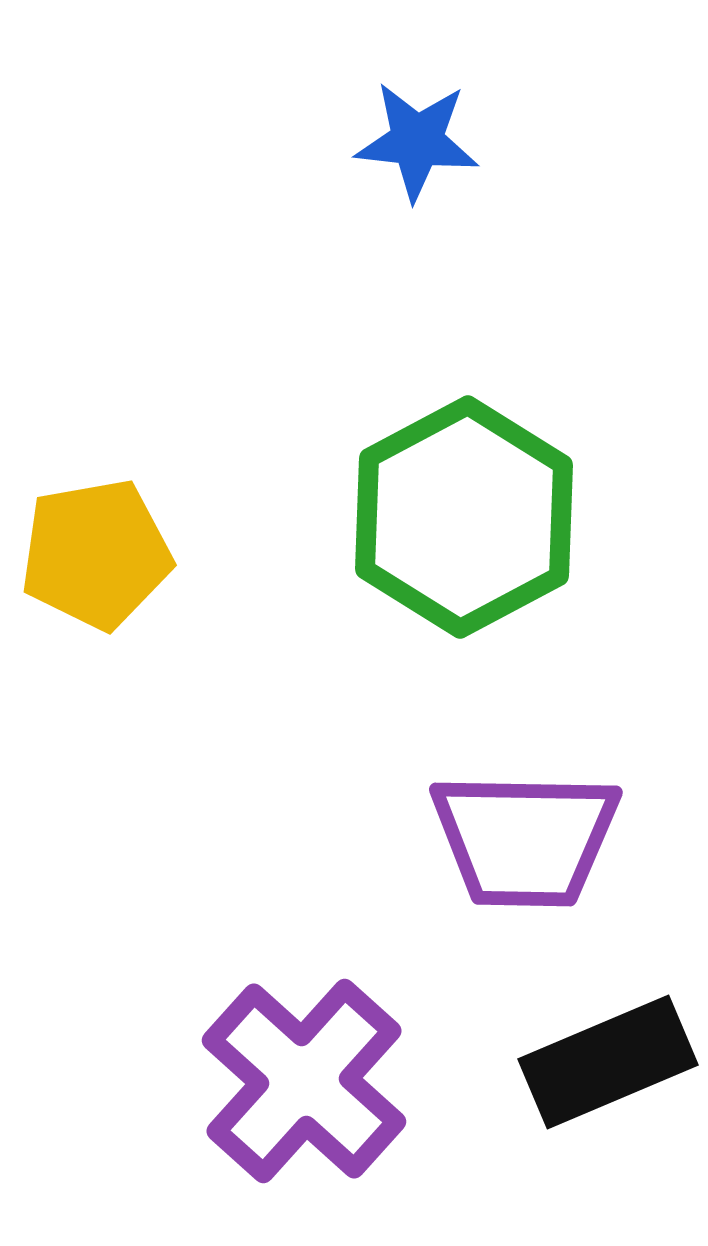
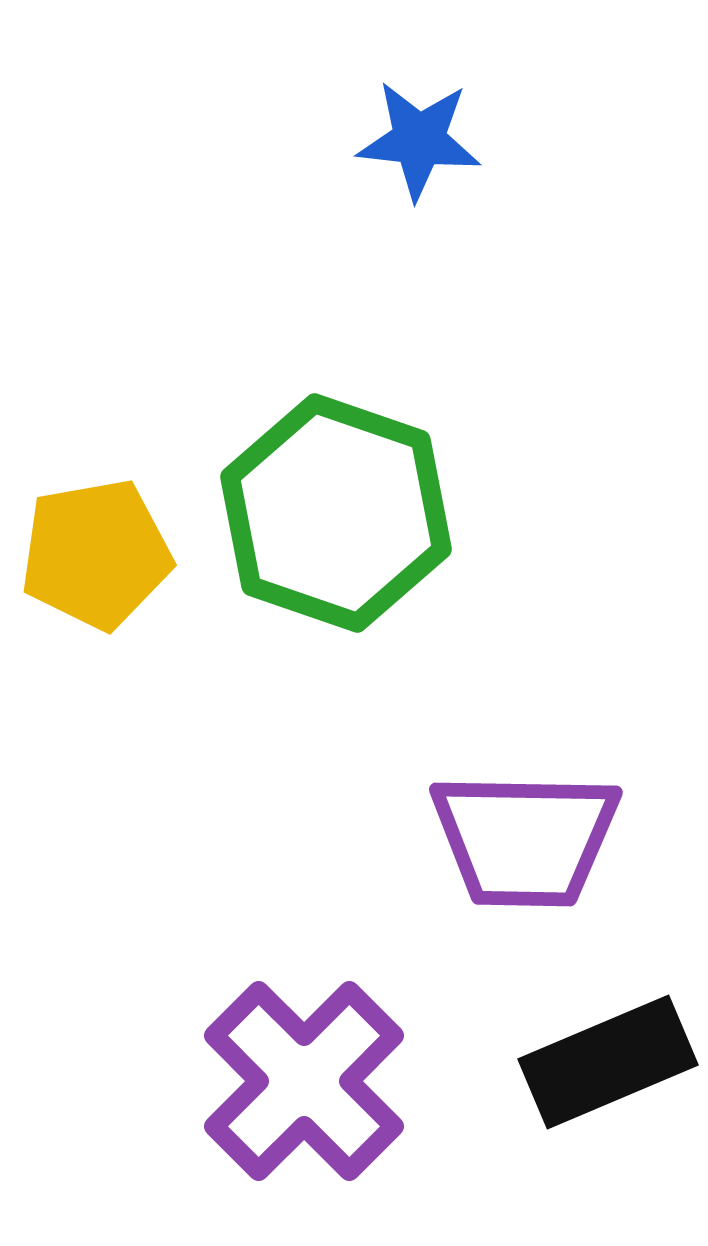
blue star: moved 2 px right, 1 px up
green hexagon: moved 128 px left, 4 px up; rotated 13 degrees counterclockwise
purple cross: rotated 3 degrees clockwise
